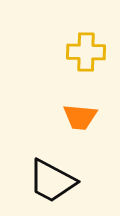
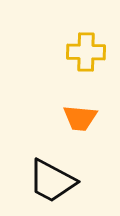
orange trapezoid: moved 1 px down
